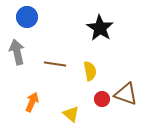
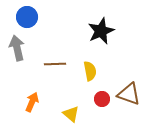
black star: moved 1 px right, 3 px down; rotated 16 degrees clockwise
gray arrow: moved 4 px up
brown line: rotated 10 degrees counterclockwise
brown triangle: moved 3 px right
